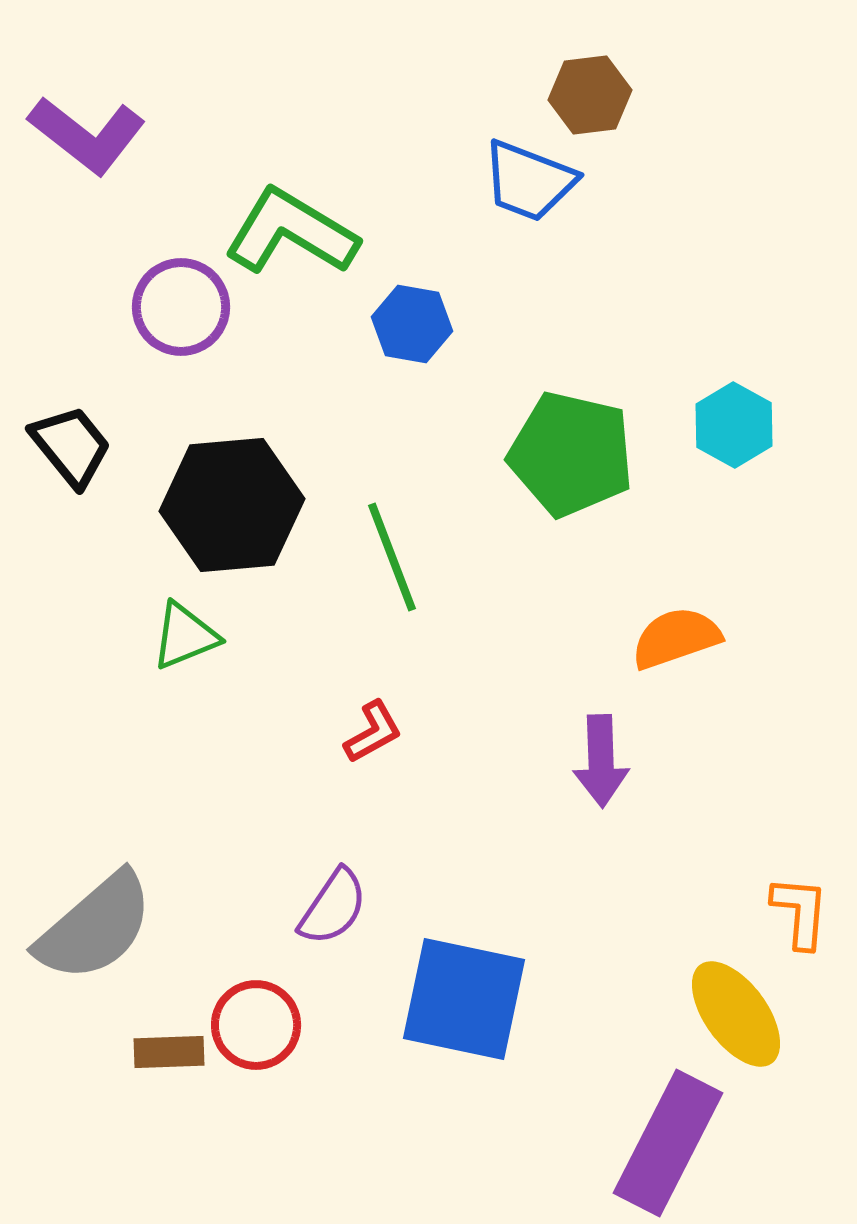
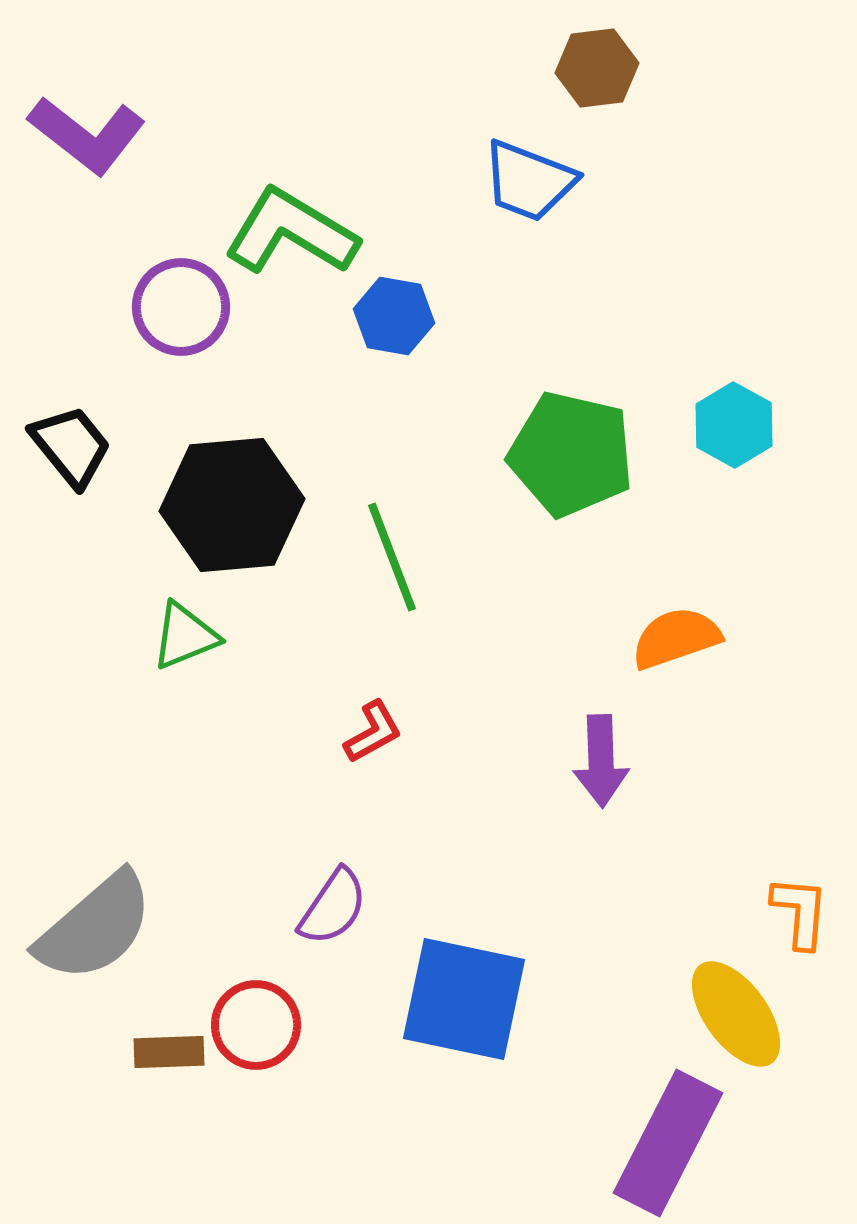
brown hexagon: moved 7 px right, 27 px up
blue hexagon: moved 18 px left, 8 px up
